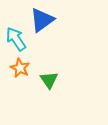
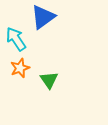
blue triangle: moved 1 px right, 3 px up
orange star: rotated 24 degrees clockwise
